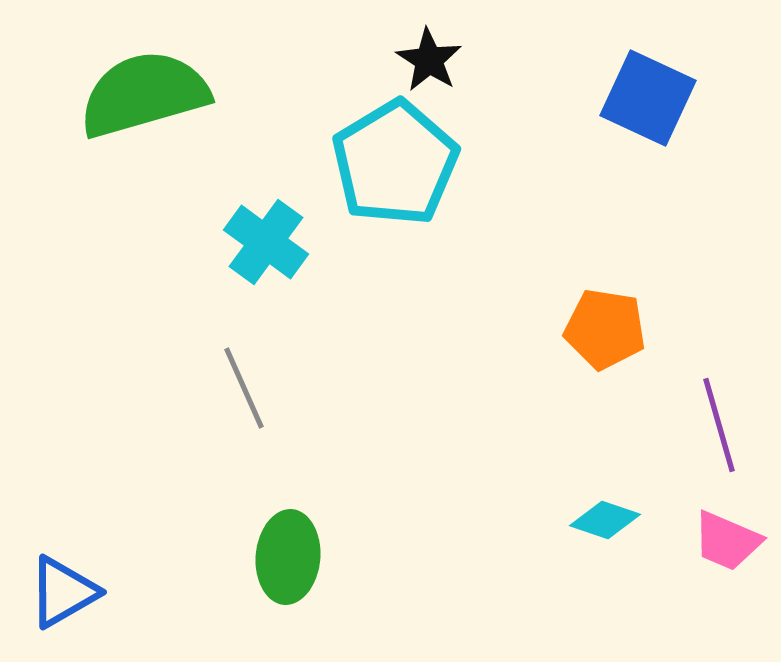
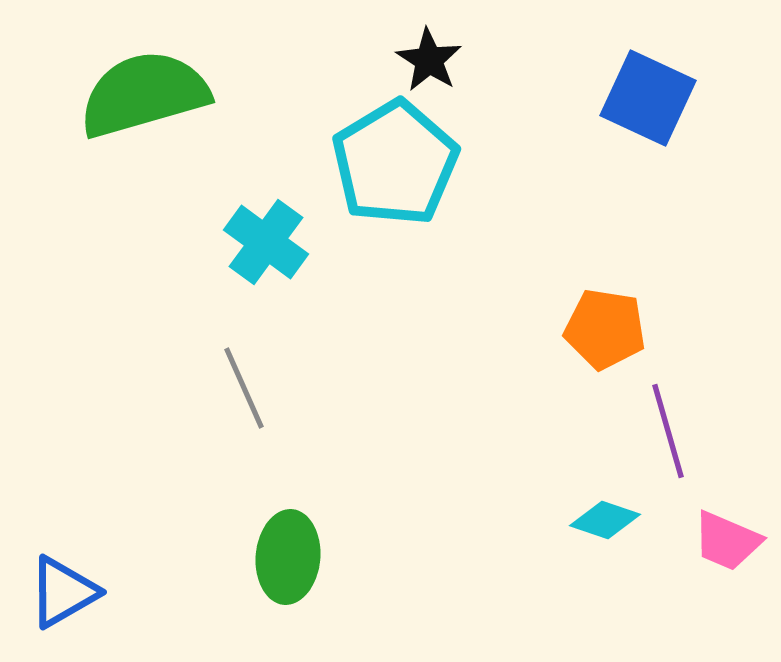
purple line: moved 51 px left, 6 px down
